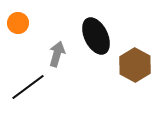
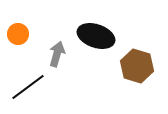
orange circle: moved 11 px down
black ellipse: rotated 45 degrees counterclockwise
brown hexagon: moved 2 px right, 1 px down; rotated 12 degrees counterclockwise
